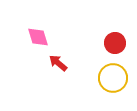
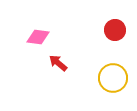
pink diamond: rotated 65 degrees counterclockwise
red circle: moved 13 px up
